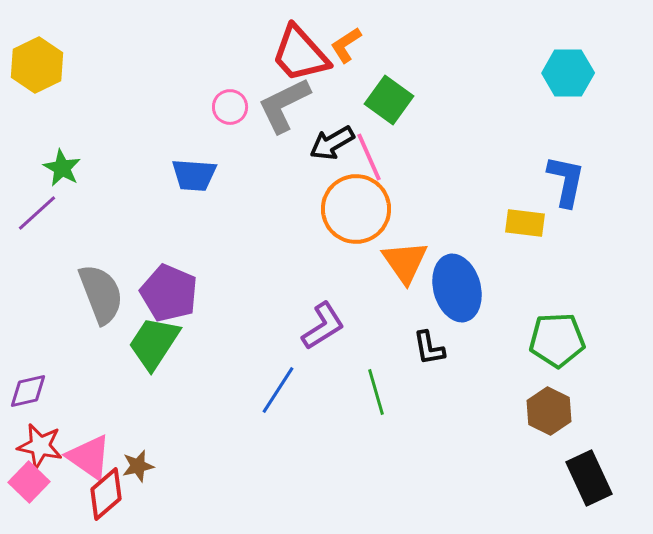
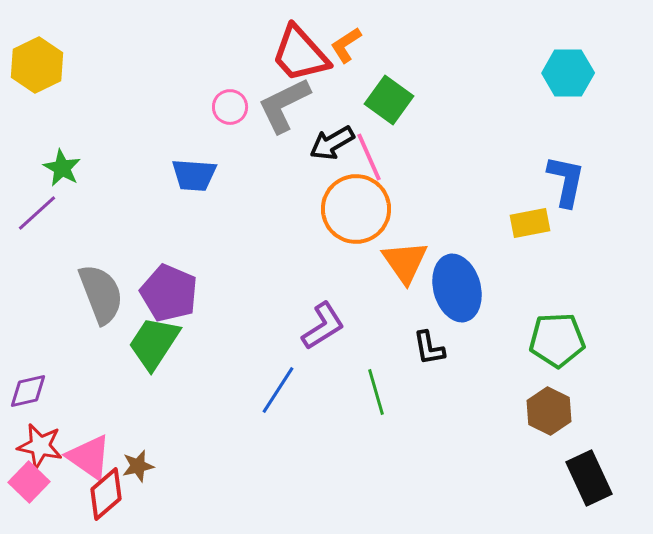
yellow rectangle: moved 5 px right; rotated 18 degrees counterclockwise
